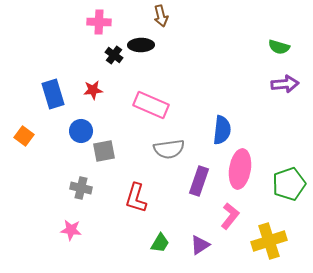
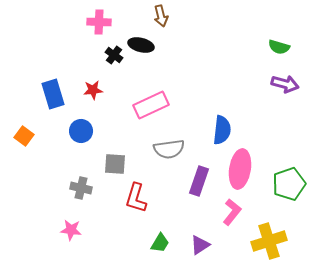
black ellipse: rotated 15 degrees clockwise
purple arrow: rotated 20 degrees clockwise
pink rectangle: rotated 48 degrees counterclockwise
gray square: moved 11 px right, 13 px down; rotated 15 degrees clockwise
pink L-shape: moved 2 px right, 4 px up
